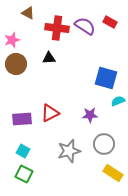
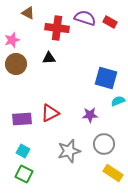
purple semicircle: moved 8 px up; rotated 15 degrees counterclockwise
